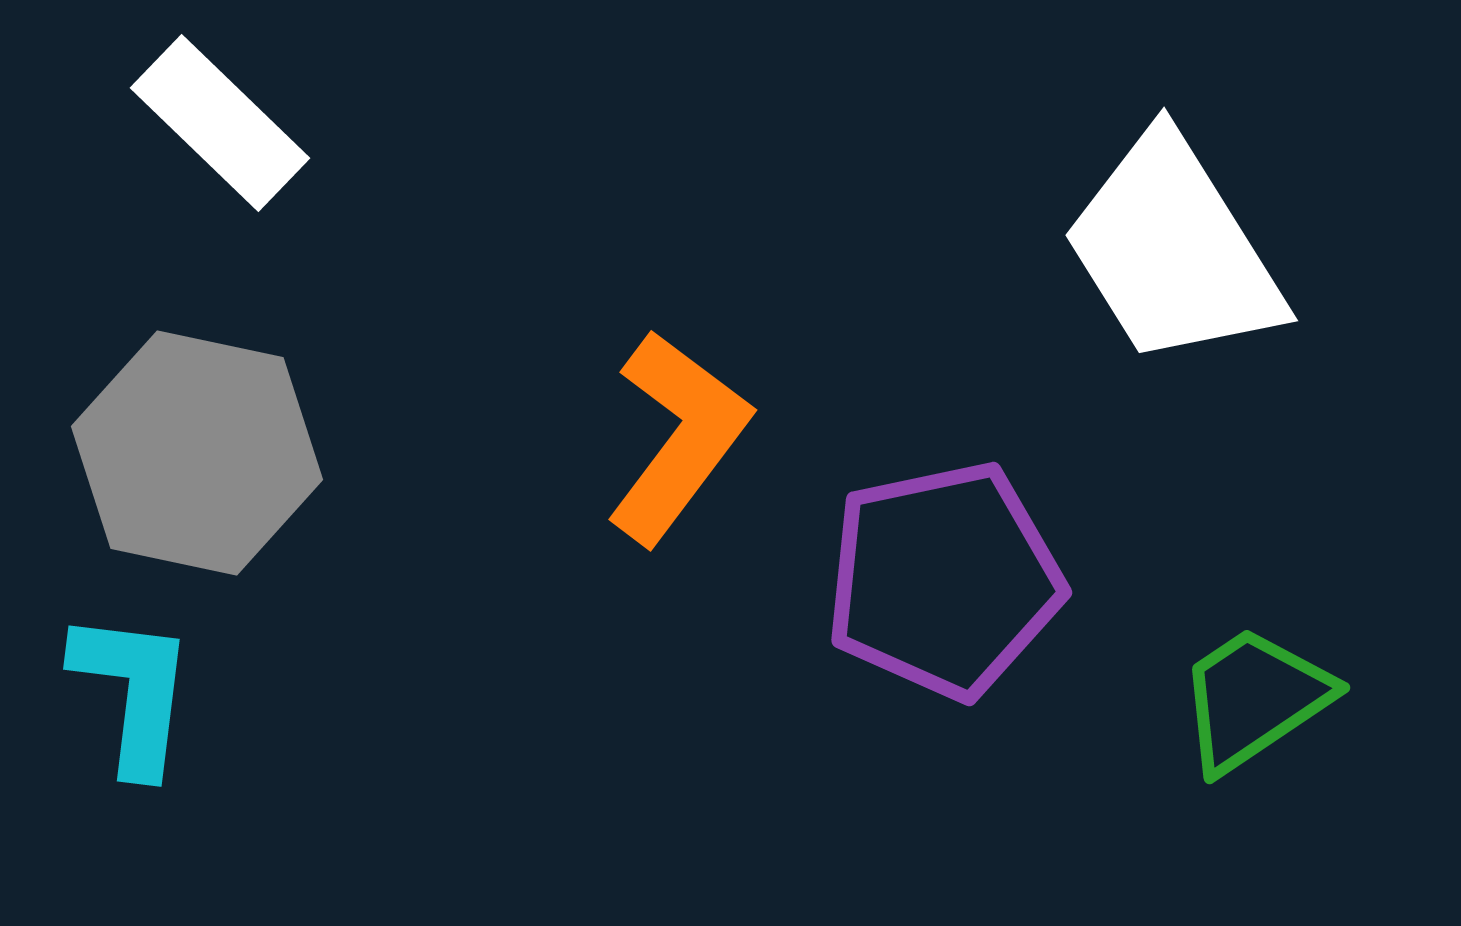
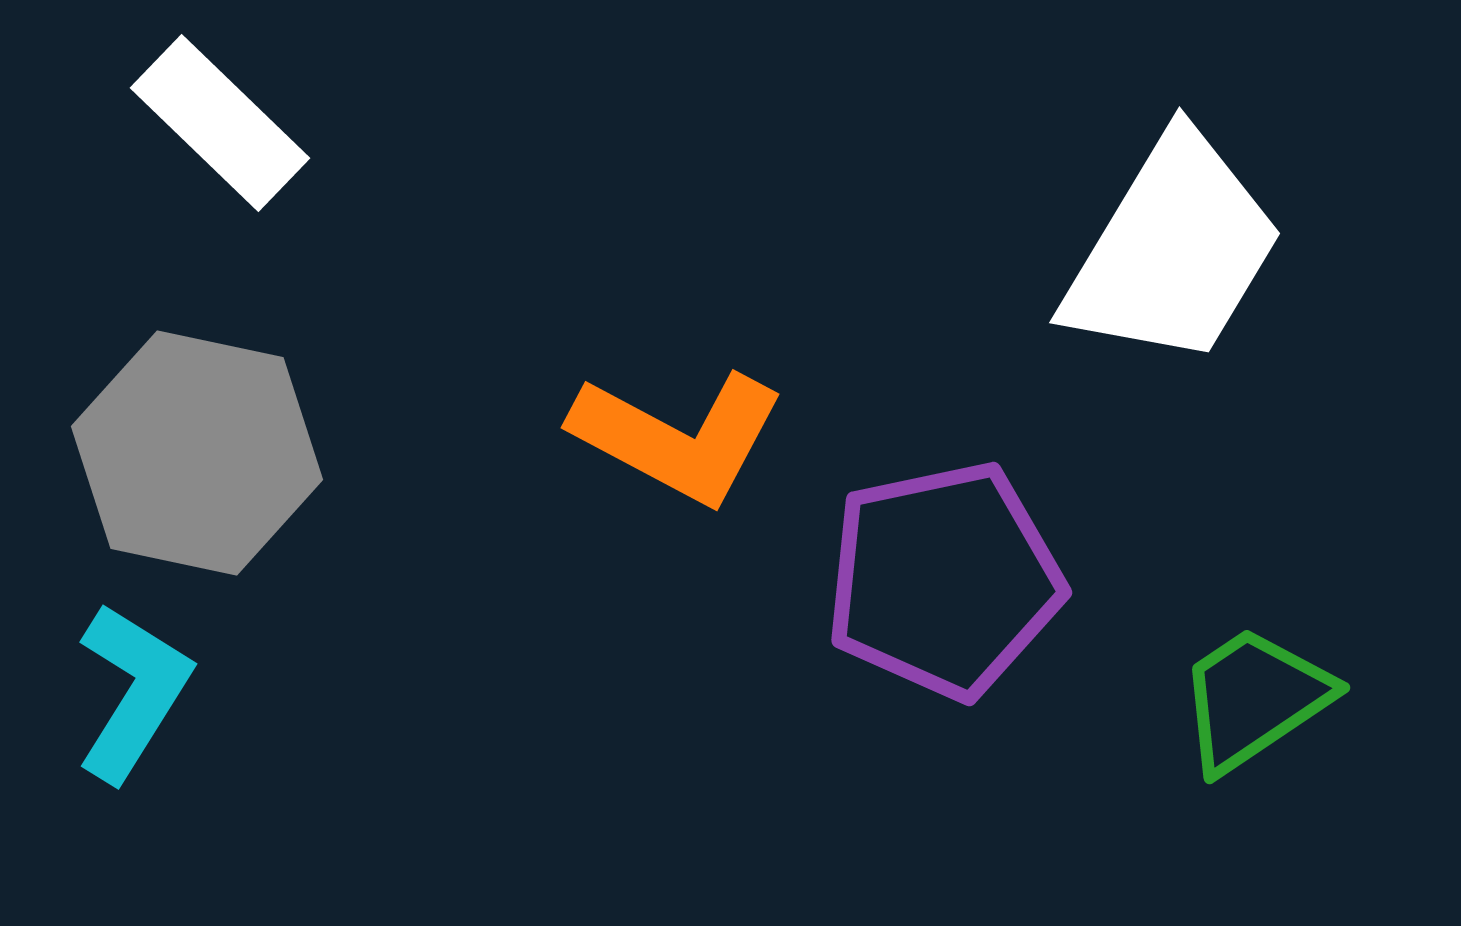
white trapezoid: rotated 117 degrees counterclockwise
orange L-shape: rotated 81 degrees clockwise
cyan L-shape: rotated 25 degrees clockwise
